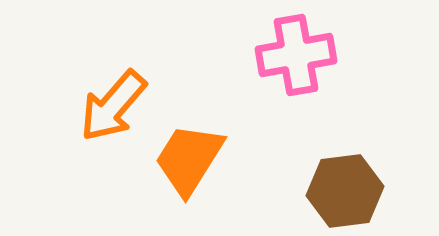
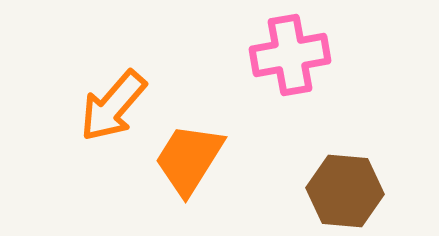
pink cross: moved 6 px left
brown hexagon: rotated 12 degrees clockwise
